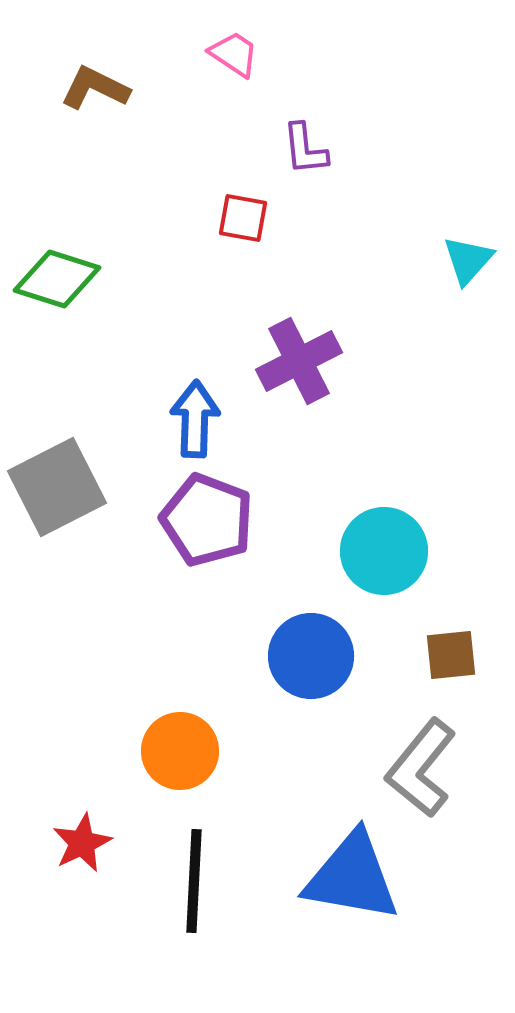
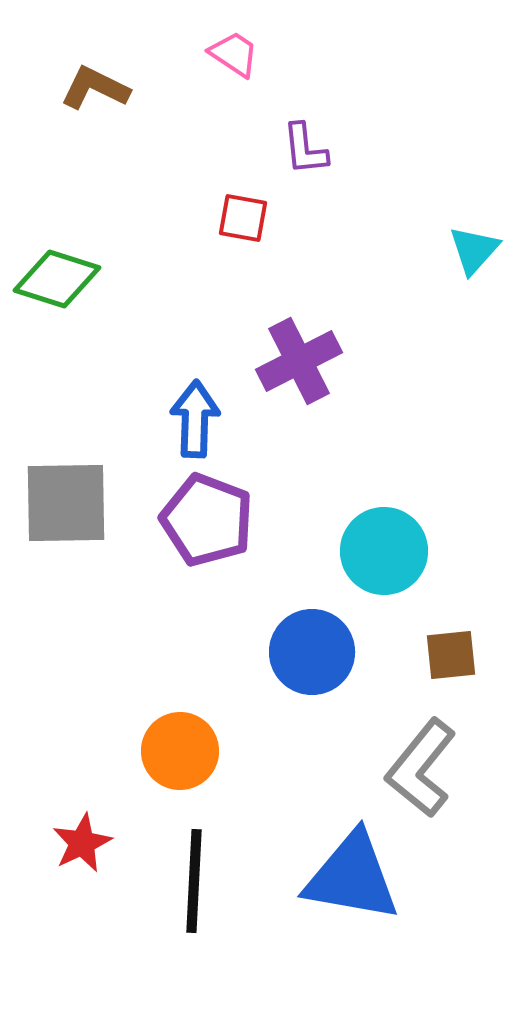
cyan triangle: moved 6 px right, 10 px up
gray square: moved 9 px right, 16 px down; rotated 26 degrees clockwise
blue circle: moved 1 px right, 4 px up
